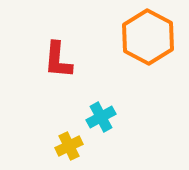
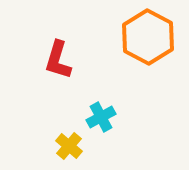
red L-shape: rotated 12 degrees clockwise
yellow cross: rotated 24 degrees counterclockwise
